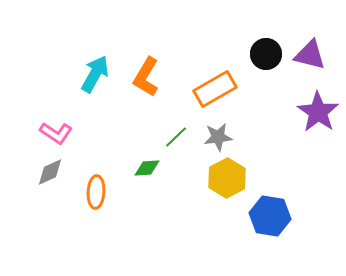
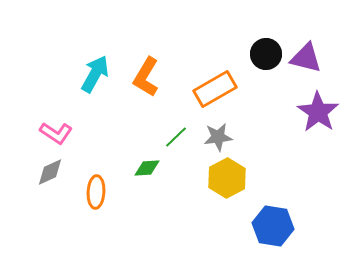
purple triangle: moved 4 px left, 3 px down
blue hexagon: moved 3 px right, 10 px down
